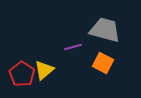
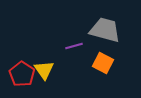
purple line: moved 1 px right, 1 px up
yellow triangle: rotated 25 degrees counterclockwise
